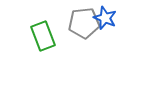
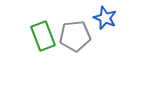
gray pentagon: moved 9 px left, 13 px down
